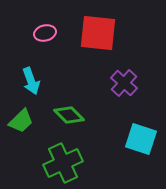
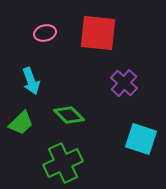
green trapezoid: moved 2 px down
